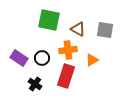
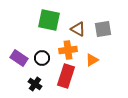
gray square: moved 2 px left, 1 px up; rotated 18 degrees counterclockwise
